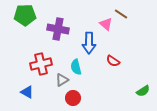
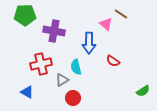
purple cross: moved 4 px left, 2 px down
